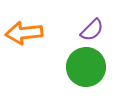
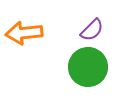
green circle: moved 2 px right
